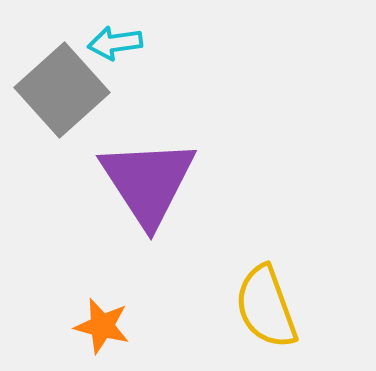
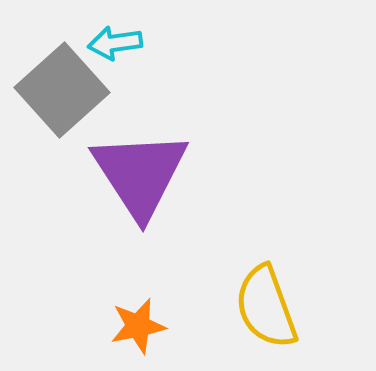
purple triangle: moved 8 px left, 8 px up
orange star: moved 36 px right; rotated 26 degrees counterclockwise
